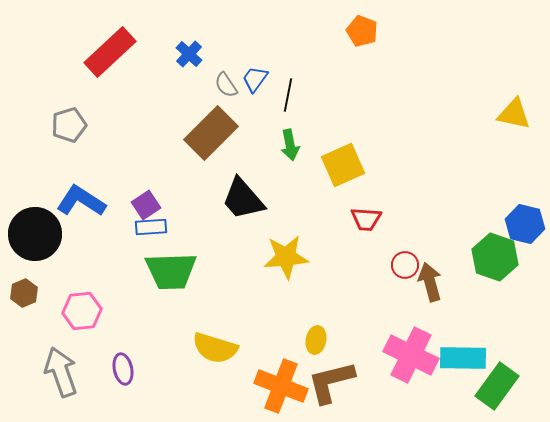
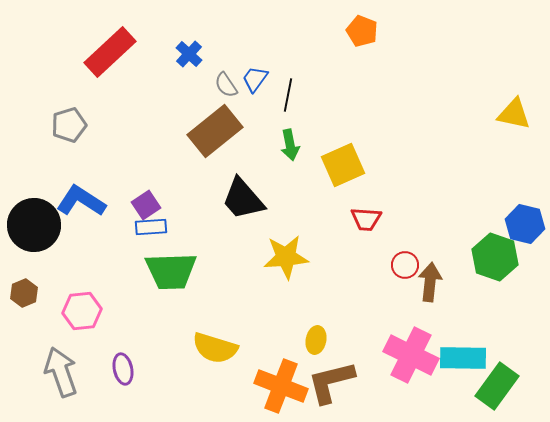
brown rectangle: moved 4 px right, 2 px up; rotated 6 degrees clockwise
black circle: moved 1 px left, 9 px up
brown arrow: rotated 21 degrees clockwise
